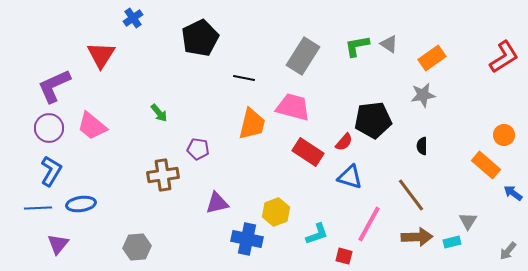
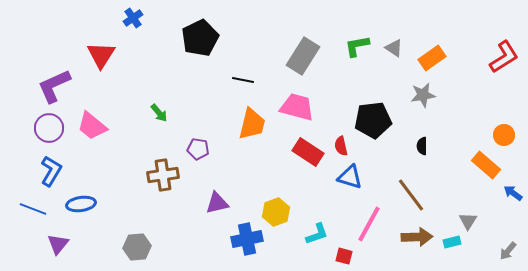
gray triangle at (389, 44): moved 5 px right, 4 px down
black line at (244, 78): moved 1 px left, 2 px down
pink trapezoid at (293, 107): moved 4 px right
red semicircle at (344, 142): moved 3 px left, 4 px down; rotated 126 degrees clockwise
blue line at (38, 208): moved 5 px left, 1 px down; rotated 24 degrees clockwise
blue cross at (247, 239): rotated 24 degrees counterclockwise
